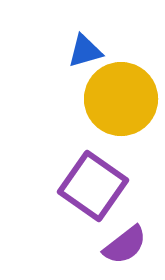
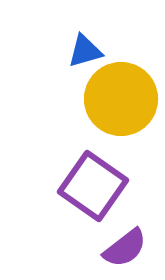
purple semicircle: moved 3 px down
